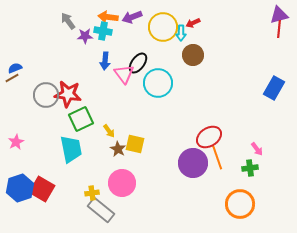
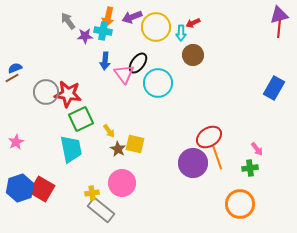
orange arrow: rotated 84 degrees counterclockwise
yellow circle: moved 7 px left
gray circle: moved 3 px up
